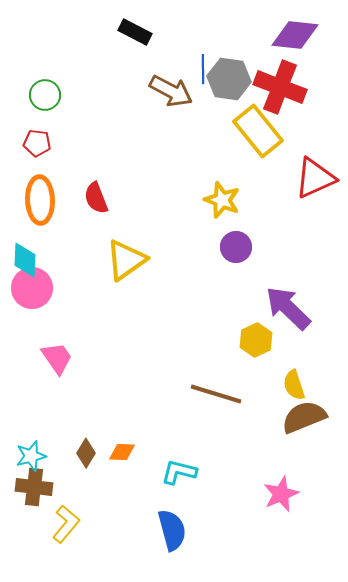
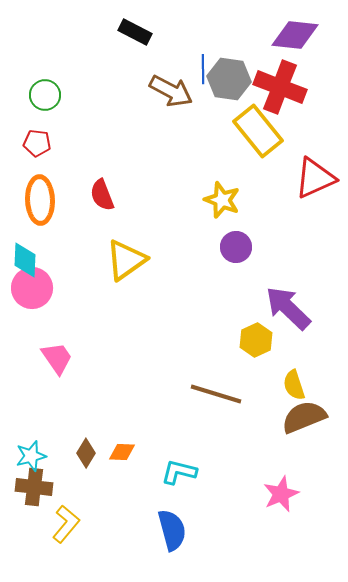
red semicircle: moved 6 px right, 3 px up
